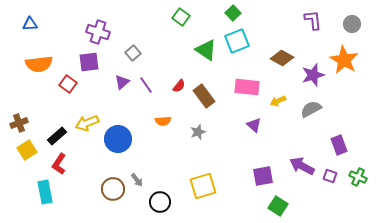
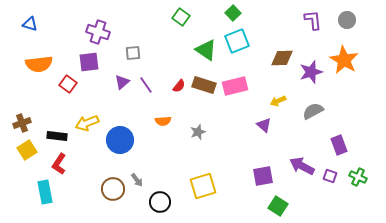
blue triangle at (30, 24): rotated 21 degrees clockwise
gray circle at (352, 24): moved 5 px left, 4 px up
gray square at (133, 53): rotated 35 degrees clockwise
brown diamond at (282, 58): rotated 30 degrees counterclockwise
purple star at (313, 75): moved 2 px left, 3 px up
pink rectangle at (247, 87): moved 12 px left, 1 px up; rotated 20 degrees counterclockwise
brown rectangle at (204, 96): moved 11 px up; rotated 35 degrees counterclockwise
gray semicircle at (311, 109): moved 2 px right, 2 px down
brown cross at (19, 123): moved 3 px right
purple triangle at (254, 125): moved 10 px right
black rectangle at (57, 136): rotated 48 degrees clockwise
blue circle at (118, 139): moved 2 px right, 1 px down
